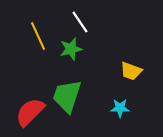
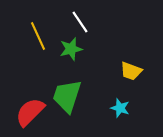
cyan star: rotated 18 degrees clockwise
